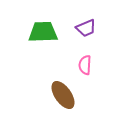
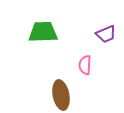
purple trapezoid: moved 20 px right, 6 px down
brown ellipse: moved 2 px left; rotated 24 degrees clockwise
